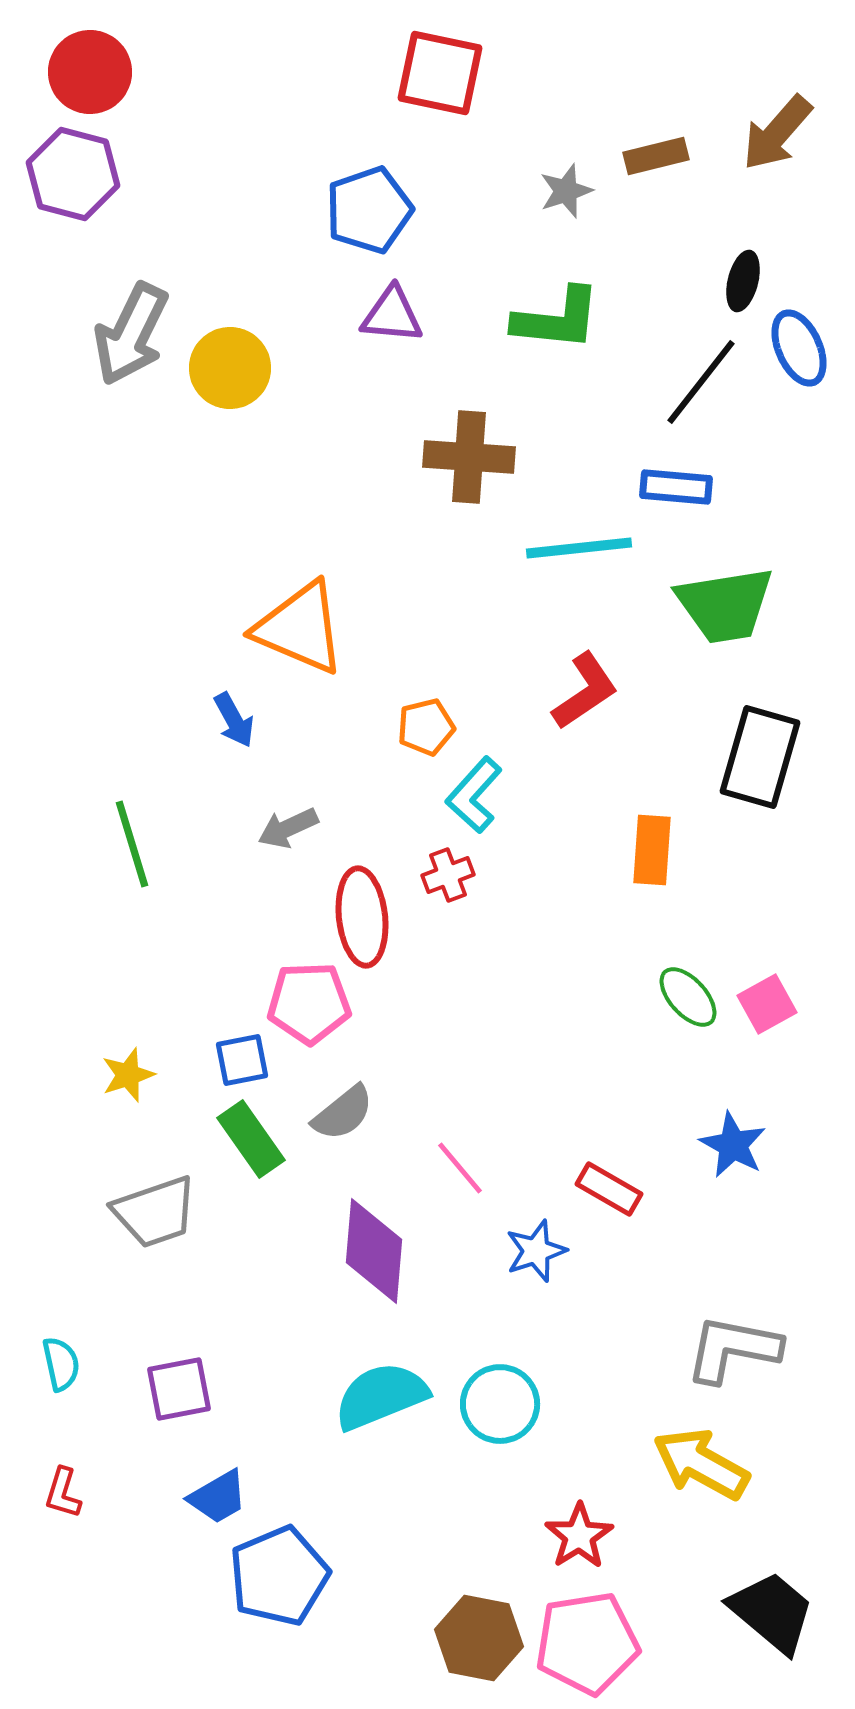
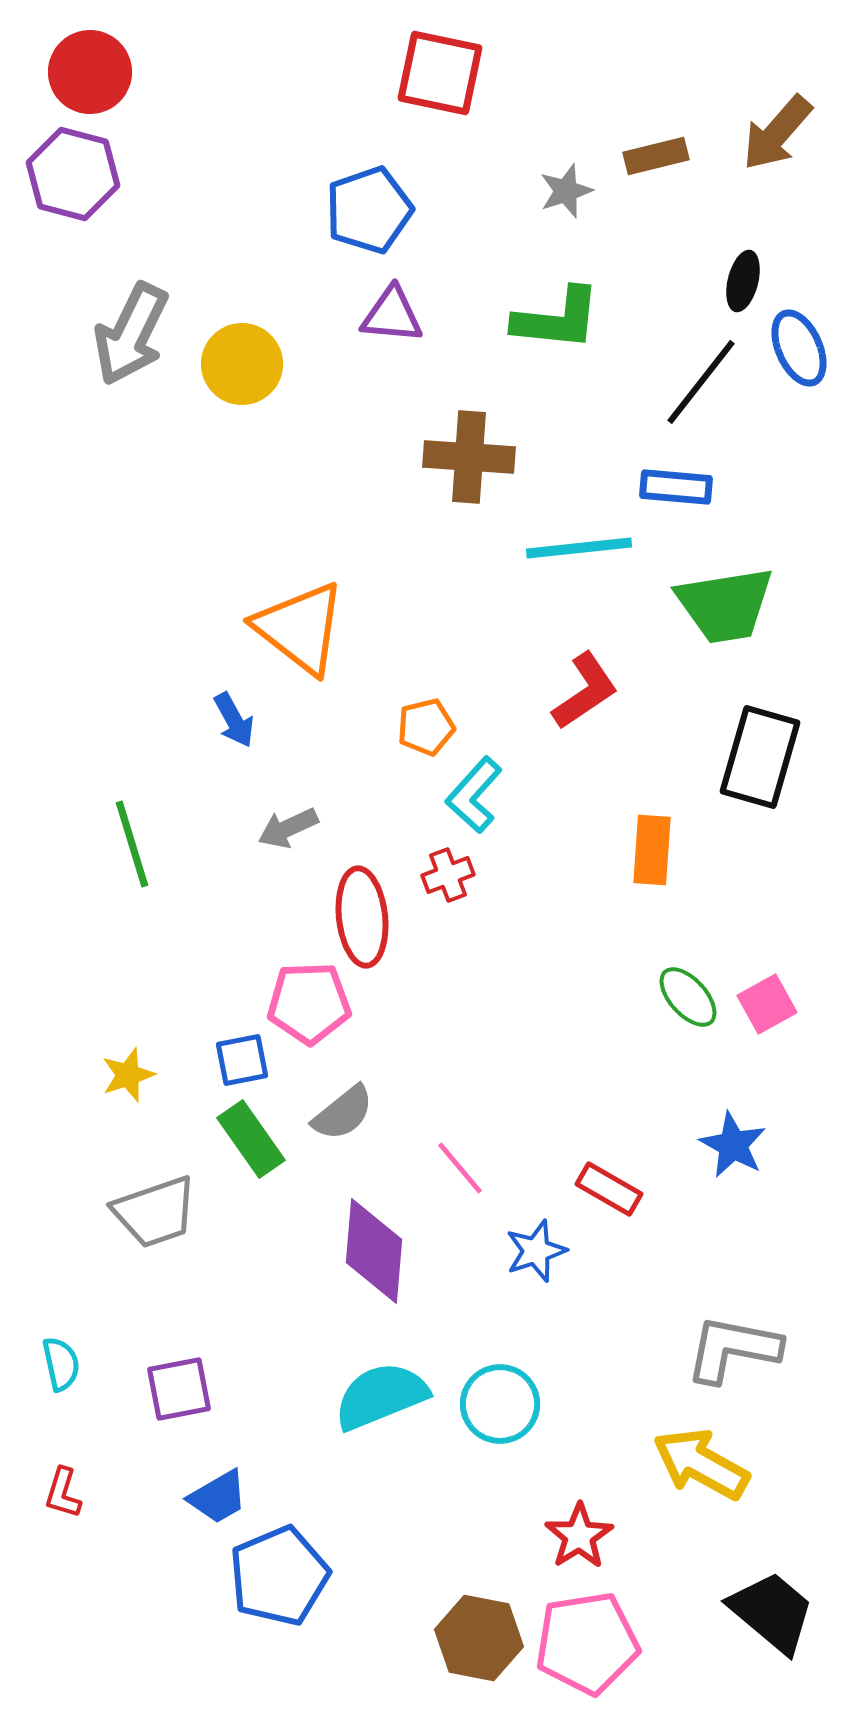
yellow circle at (230, 368): moved 12 px right, 4 px up
orange triangle at (300, 628): rotated 15 degrees clockwise
